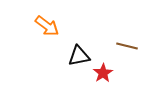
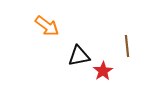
brown line: rotated 70 degrees clockwise
red star: moved 2 px up
